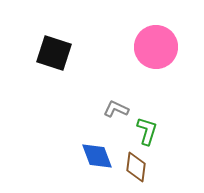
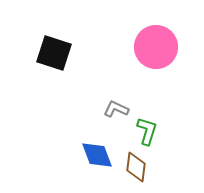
blue diamond: moved 1 px up
